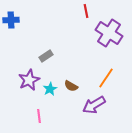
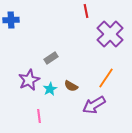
purple cross: moved 1 px right, 1 px down; rotated 12 degrees clockwise
gray rectangle: moved 5 px right, 2 px down
